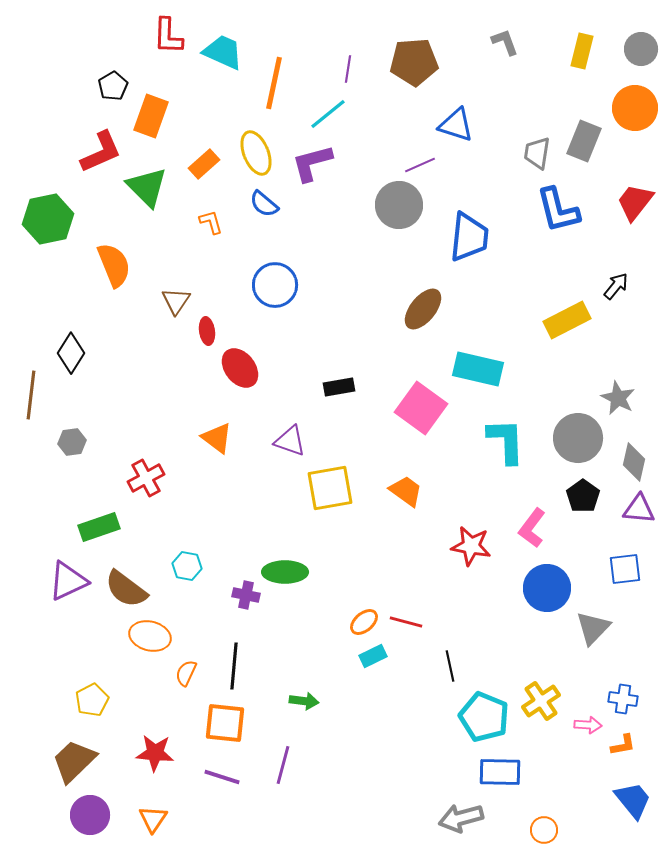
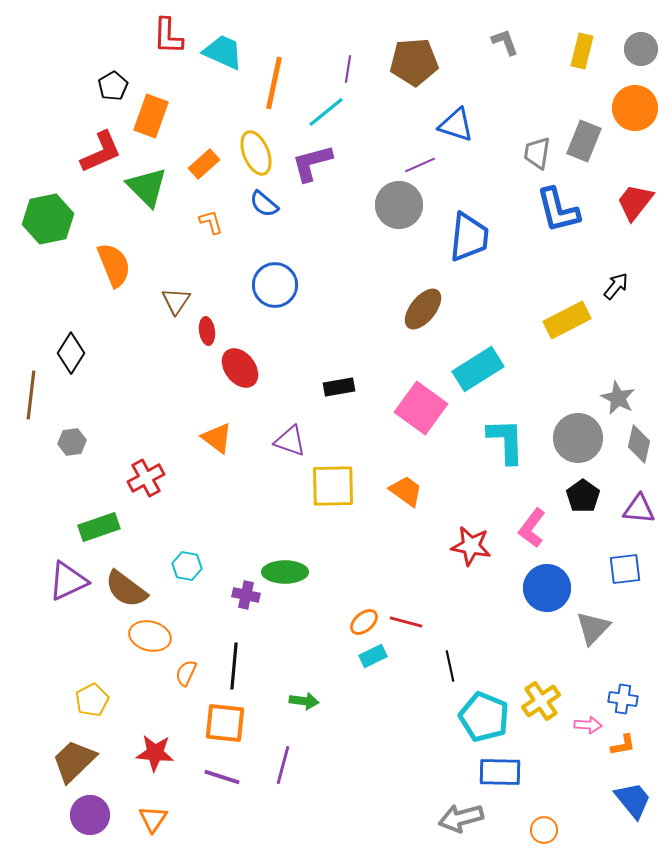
cyan line at (328, 114): moved 2 px left, 2 px up
cyan rectangle at (478, 369): rotated 45 degrees counterclockwise
gray diamond at (634, 462): moved 5 px right, 18 px up
yellow square at (330, 488): moved 3 px right, 2 px up; rotated 9 degrees clockwise
